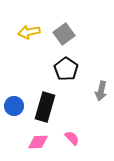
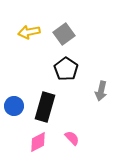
pink diamond: rotated 25 degrees counterclockwise
